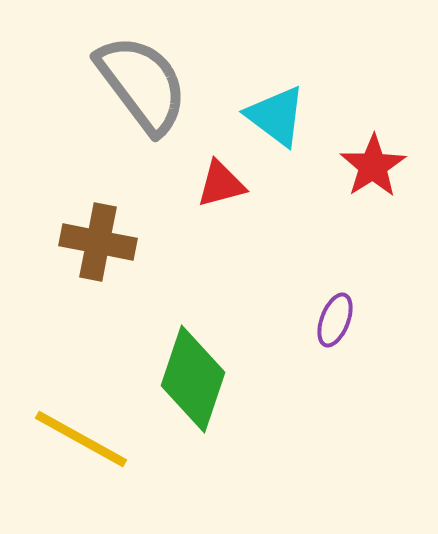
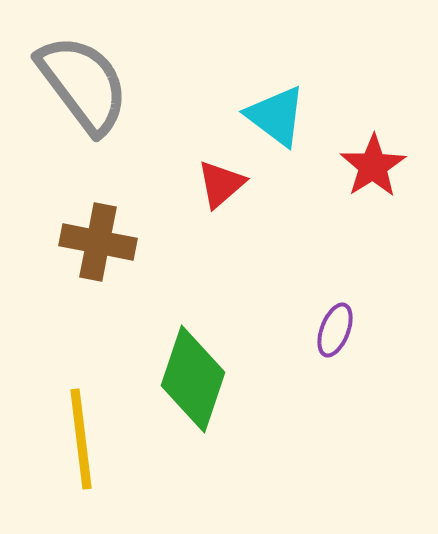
gray semicircle: moved 59 px left
red triangle: rotated 26 degrees counterclockwise
purple ellipse: moved 10 px down
yellow line: rotated 54 degrees clockwise
